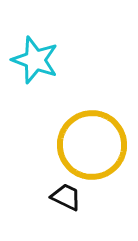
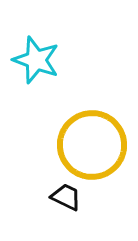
cyan star: moved 1 px right
